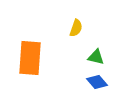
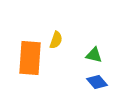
yellow semicircle: moved 20 px left, 12 px down
green triangle: moved 2 px left, 2 px up
